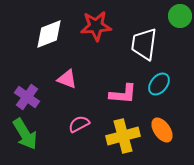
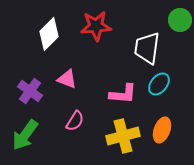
green circle: moved 4 px down
white diamond: rotated 24 degrees counterclockwise
white trapezoid: moved 3 px right, 4 px down
purple cross: moved 3 px right, 6 px up
pink semicircle: moved 4 px left, 3 px up; rotated 150 degrees clockwise
orange ellipse: rotated 55 degrees clockwise
green arrow: moved 1 px down; rotated 68 degrees clockwise
